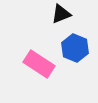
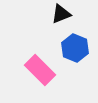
pink rectangle: moved 1 px right, 6 px down; rotated 12 degrees clockwise
